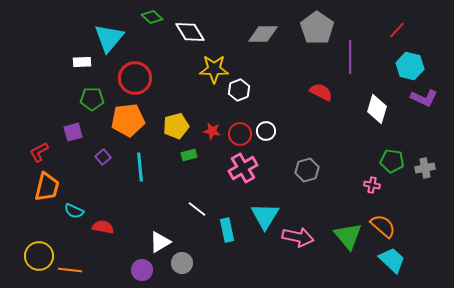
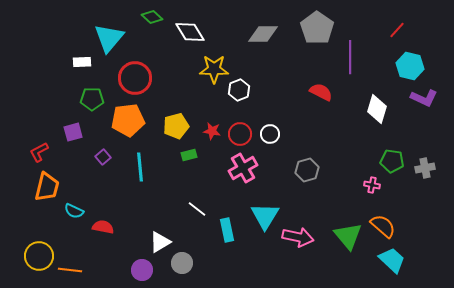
white circle at (266, 131): moved 4 px right, 3 px down
